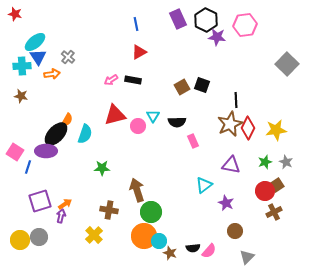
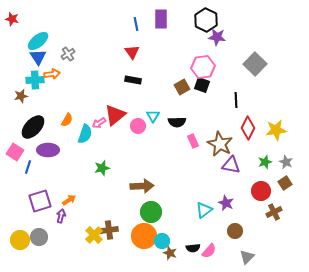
red star at (15, 14): moved 3 px left, 5 px down
purple rectangle at (178, 19): moved 17 px left; rotated 24 degrees clockwise
pink hexagon at (245, 25): moved 42 px left, 42 px down
cyan ellipse at (35, 42): moved 3 px right, 1 px up
red triangle at (139, 52): moved 7 px left; rotated 35 degrees counterclockwise
gray cross at (68, 57): moved 3 px up; rotated 16 degrees clockwise
gray square at (287, 64): moved 32 px left
cyan cross at (22, 66): moved 13 px right, 14 px down
pink arrow at (111, 80): moved 12 px left, 43 px down
brown star at (21, 96): rotated 24 degrees counterclockwise
red triangle at (115, 115): rotated 25 degrees counterclockwise
brown star at (230, 124): moved 10 px left, 20 px down; rotated 20 degrees counterclockwise
black ellipse at (56, 134): moved 23 px left, 7 px up
purple ellipse at (46, 151): moved 2 px right, 1 px up
green star at (102, 168): rotated 14 degrees counterclockwise
cyan triangle at (204, 185): moved 25 px down
brown square at (277, 185): moved 8 px right, 2 px up
brown arrow at (137, 190): moved 5 px right, 4 px up; rotated 105 degrees clockwise
red circle at (265, 191): moved 4 px left
orange arrow at (65, 204): moved 4 px right, 4 px up
brown cross at (109, 210): moved 20 px down; rotated 18 degrees counterclockwise
cyan circle at (159, 241): moved 3 px right
